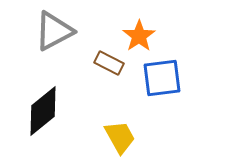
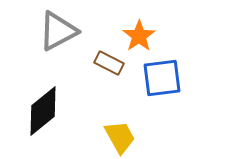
gray triangle: moved 4 px right
